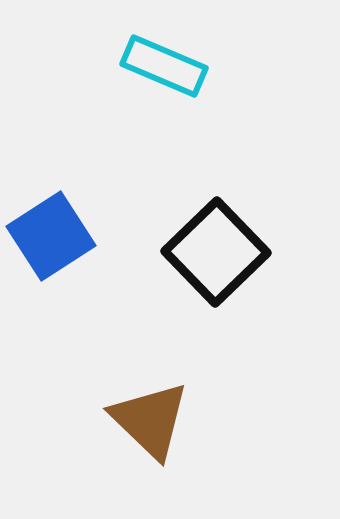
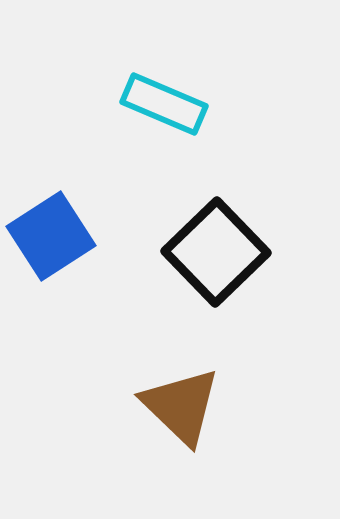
cyan rectangle: moved 38 px down
brown triangle: moved 31 px right, 14 px up
